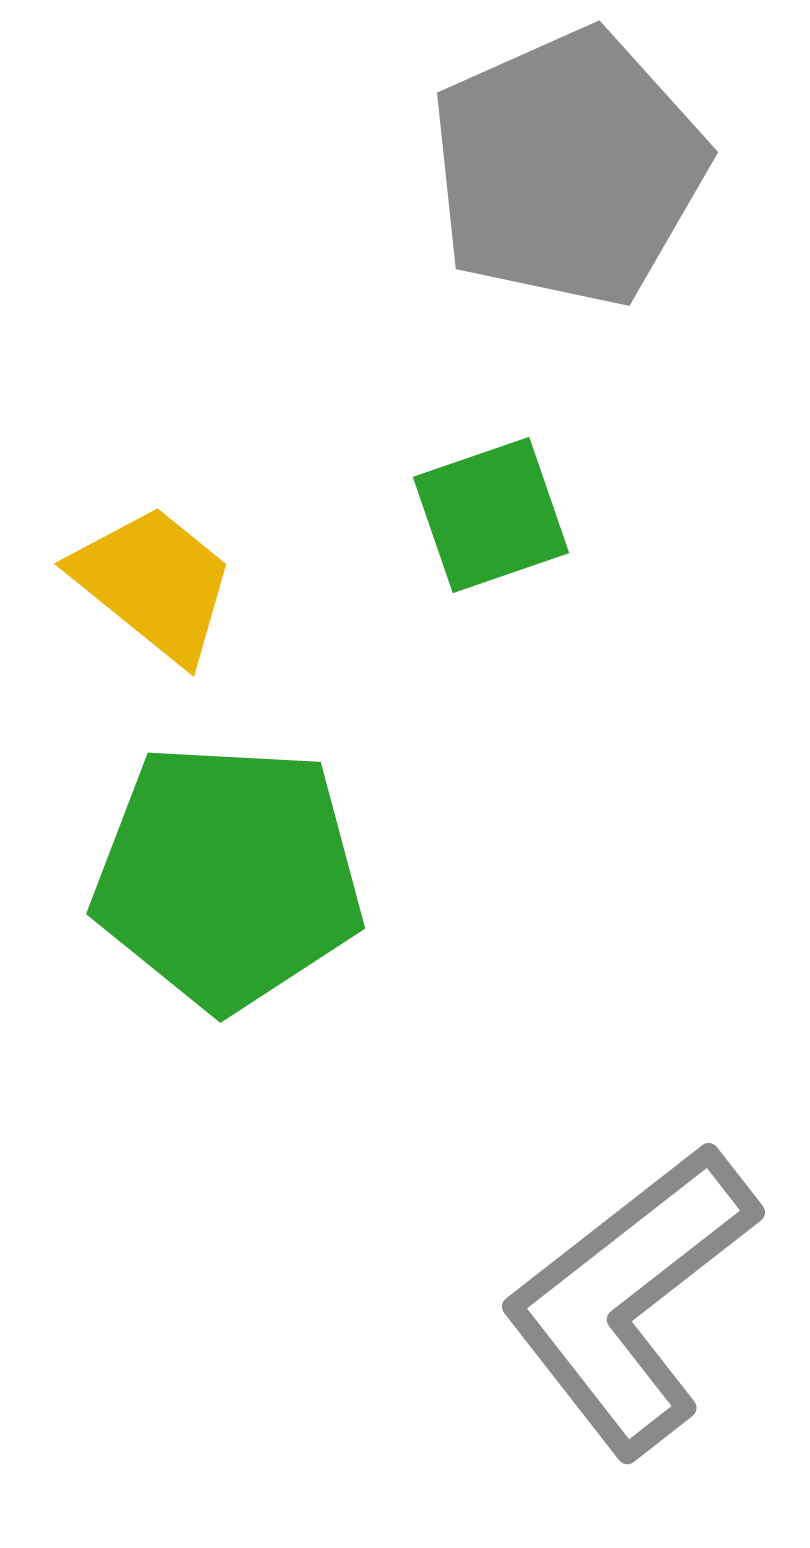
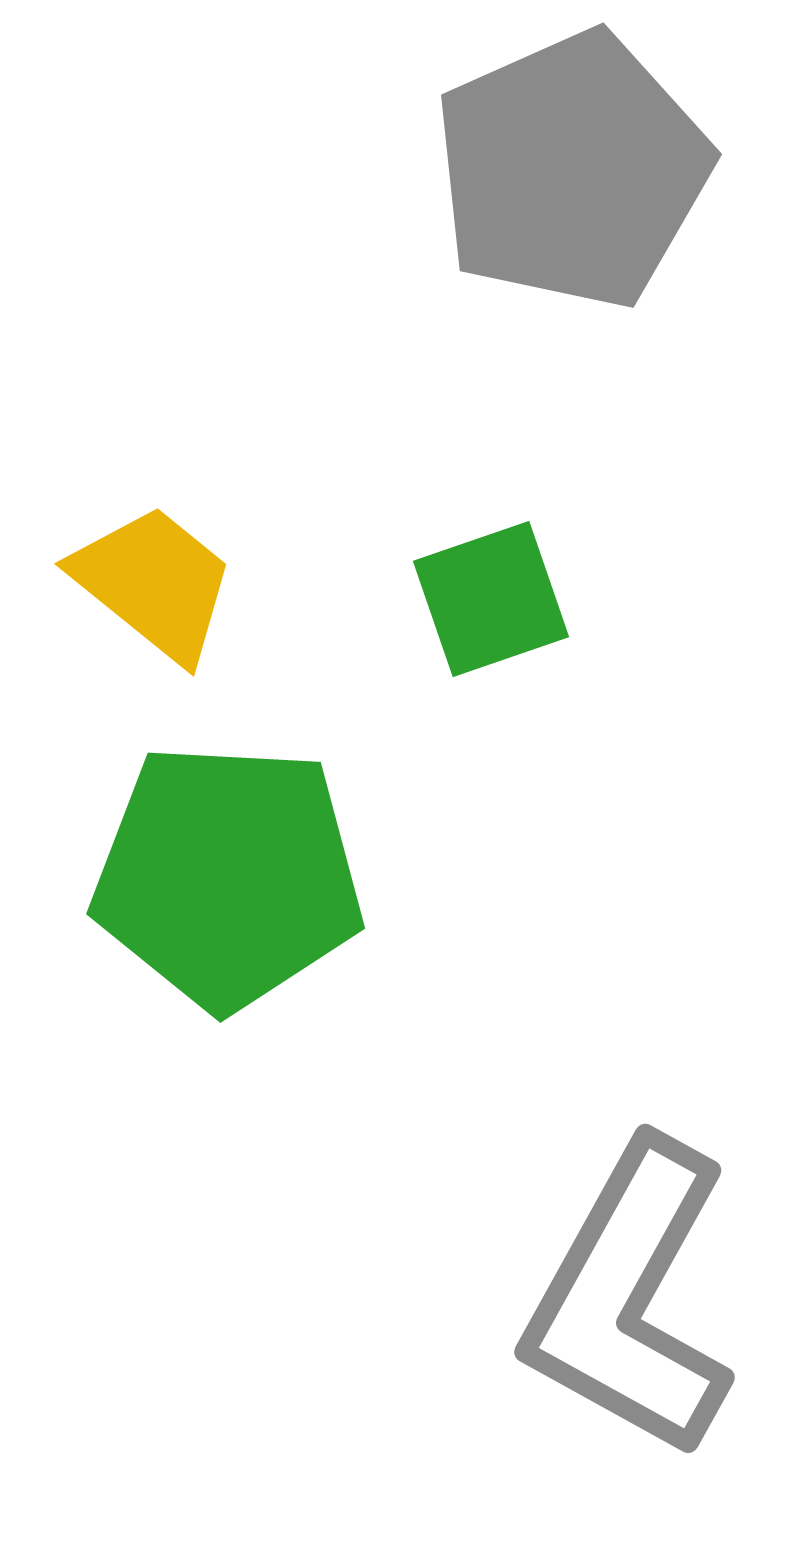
gray pentagon: moved 4 px right, 2 px down
green square: moved 84 px down
gray L-shape: rotated 23 degrees counterclockwise
